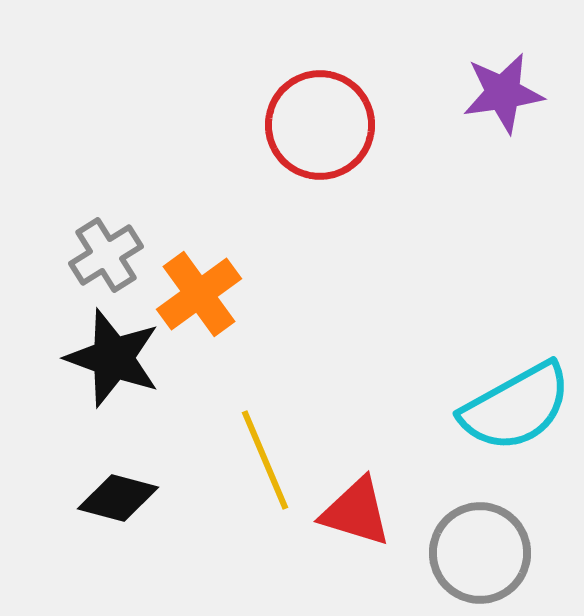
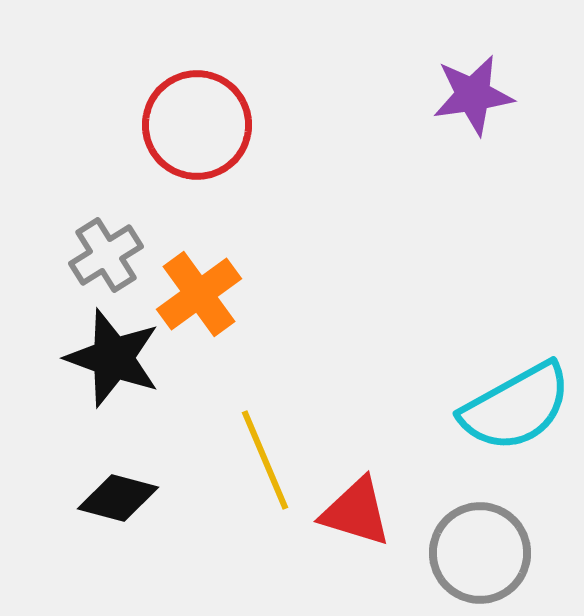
purple star: moved 30 px left, 2 px down
red circle: moved 123 px left
